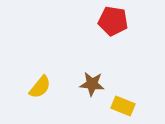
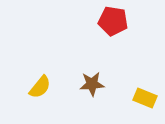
brown star: rotated 10 degrees counterclockwise
yellow rectangle: moved 22 px right, 8 px up
